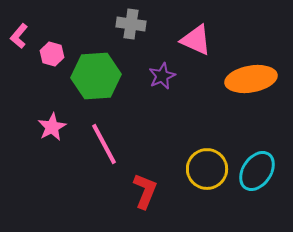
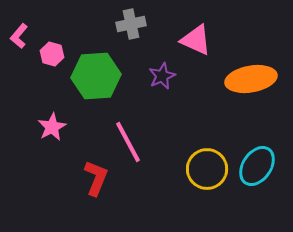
gray cross: rotated 20 degrees counterclockwise
pink line: moved 24 px right, 2 px up
cyan ellipse: moved 5 px up
red L-shape: moved 49 px left, 13 px up
